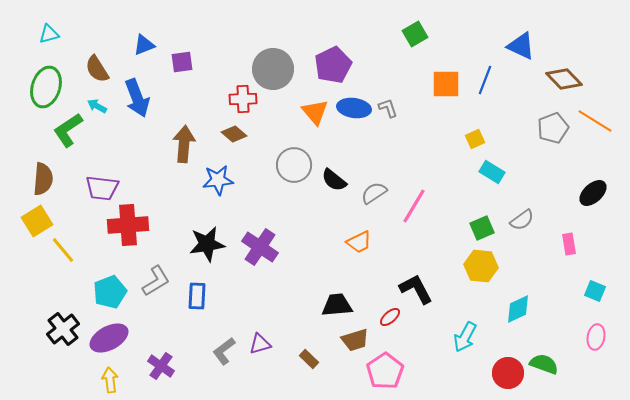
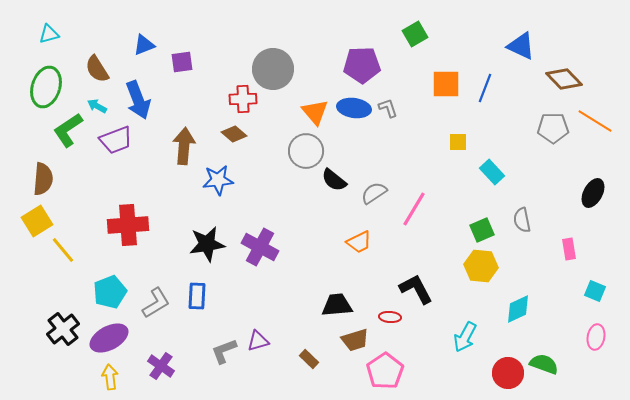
purple pentagon at (333, 65): moved 29 px right; rotated 24 degrees clockwise
blue line at (485, 80): moved 8 px down
blue arrow at (137, 98): moved 1 px right, 2 px down
gray pentagon at (553, 128): rotated 20 degrees clockwise
yellow square at (475, 139): moved 17 px left, 3 px down; rotated 24 degrees clockwise
brown arrow at (184, 144): moved 2 px down
gray circle at (294, 165): moved 12 px right, 14 px up
cyan rectangle at (492, 172): rotated 15 degrees clockwise
purple trapezoid at (102, 188): moved 14 px right, 48 px up; rotated 28 degrees counterclockwise
black ellipse at (593, 193): rotated 20 degrees counterclockwise
pink line at (414, 206): moved 3 px down
gray semicircle at (522, 220): rotated 115 degrees clockwise
green square at (482, 228): moved 2 px down
pink rectangle at (569, 244): moved 5 px down
purple cross at (260, 247): rotated 6 degrees counterclockwise
gray L-shape at (156, 281): moved 22 px down
red ellipse at (390, 317): rotated 45 degrees clockwise
purple triangle at (260, 344): moved 2 px left, 3 px up
gray L-shape at (224, 351): rotated 16 degrees clockwise
yellow arrow at (110, 380): moved 3 px up
